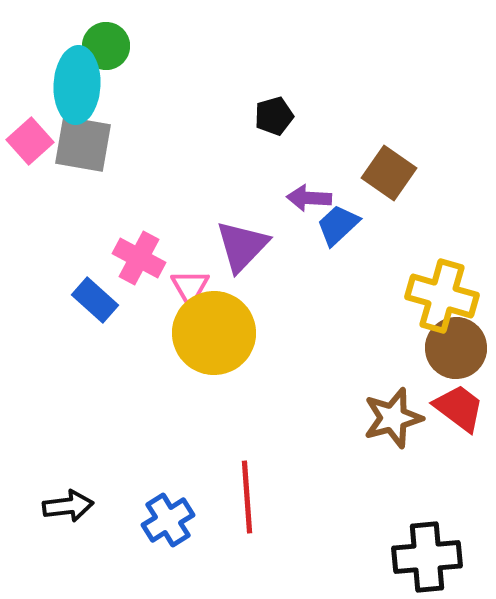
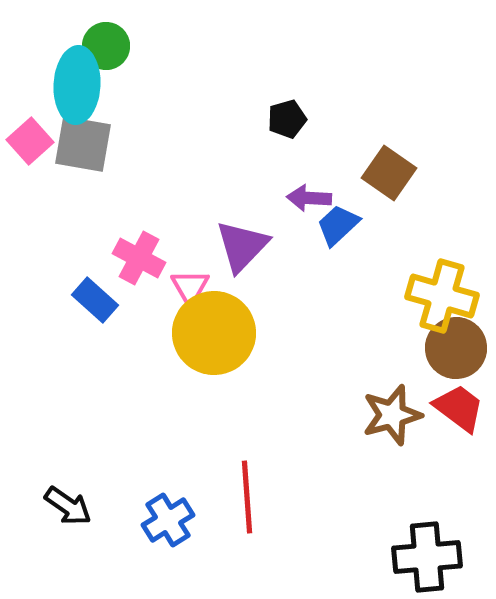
black pentagon: moved 13 px right, 3 px down
brown star: moved 1 px left, 3 px up
black arrow: rotated 42 degrees clockwise
